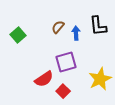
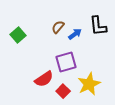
blue arrow: moved 1 px left, 1 px down; rotated 56 degrees clockwise
yellow star: moved 11 px left, 5 px down
